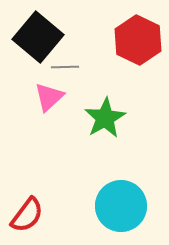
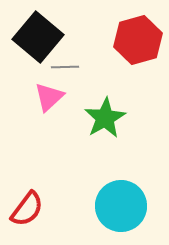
red hexagon: rotated 18 degrees clockwise
red semicircle: moved 6 px up
